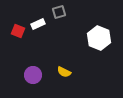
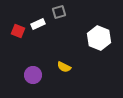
yellow semicircle: moved 5 px up
